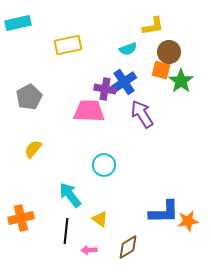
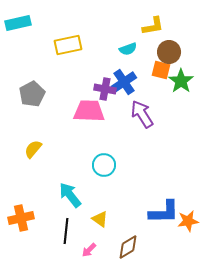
gray pentagon: moved 3 px right, 3 px up
pink arrow: rotated 42 degrees counterclockwise
